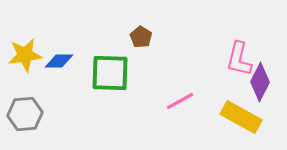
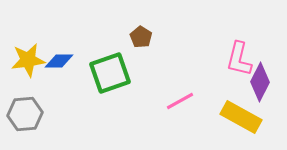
yellow star: moved 3 px right, 5 px down
green square: rotated 21 degrees counterclockwise
